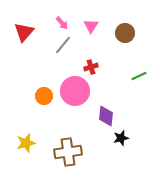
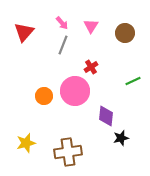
gray line: rotated 18 degrees counterclockwise
red cross: rotated 16 degrees counterclockwise
green line: moved 6 px left, 5 px down
